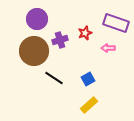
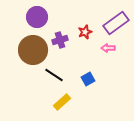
purple circle: moved 2 px up
purple rectangle: rotated 55 degrees counterclockwise
red star: moved 1 px up
brown circle: moved 1 px left, 1 px up
black line: moved 3 px up
yellow rectangle: moved 27 px left, 3 px up
